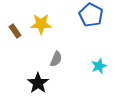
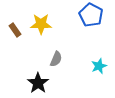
brown rectangle: moved 1 px up
